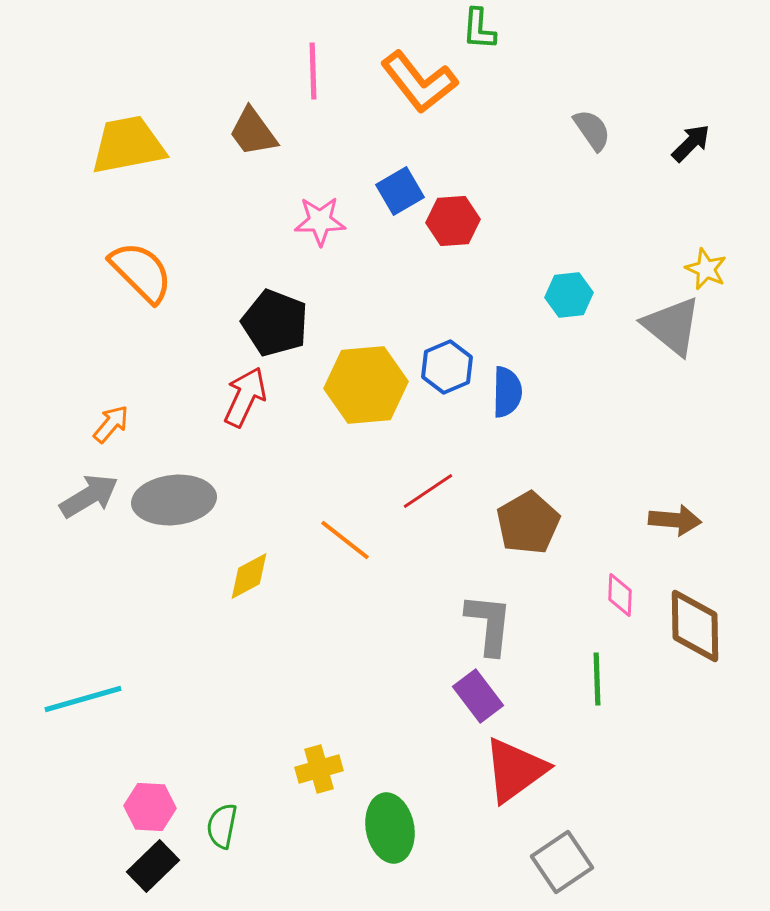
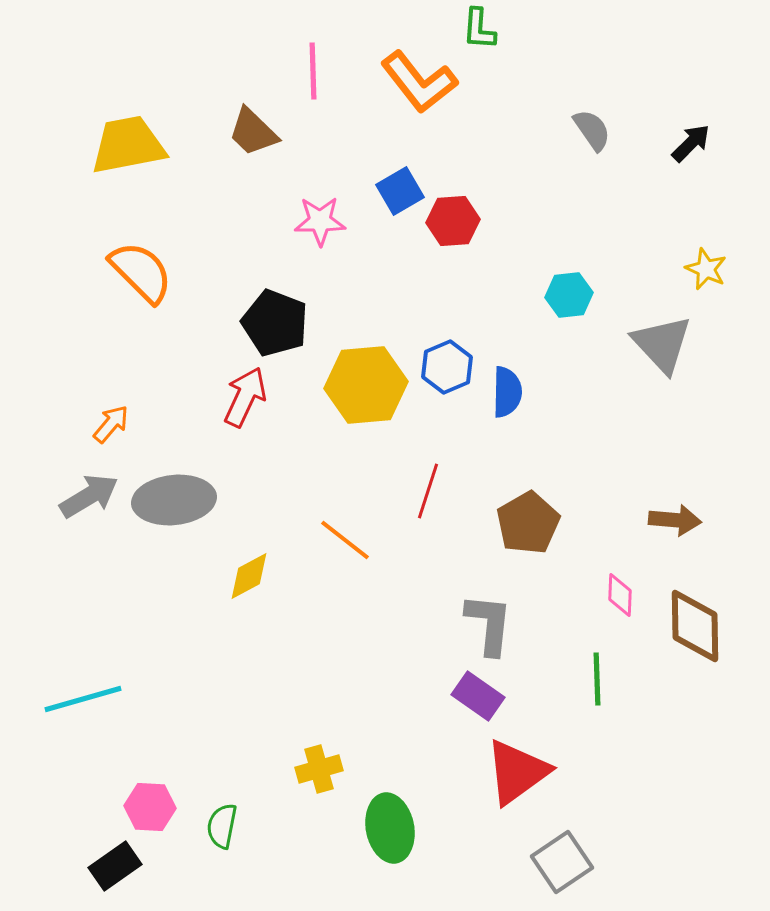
brown trapezoid: rotated 10 degrees counterclockwise
gray triangle: moved 10 px left, 18 px down; rotated 8 degrees clockwise
red line: rotated 38 degrees counterclockwise
purple rectangle: rotated 18 degrees counterclockwise
red triangle: moved 2 px right, 2 px down
black rectangle: moved 38 px left; rotated 9 degrees clockwise
